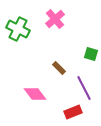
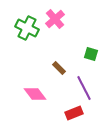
green cross: moved 9 px right, 1 px up
red rectangle: moved 1 px right, 1 px down
